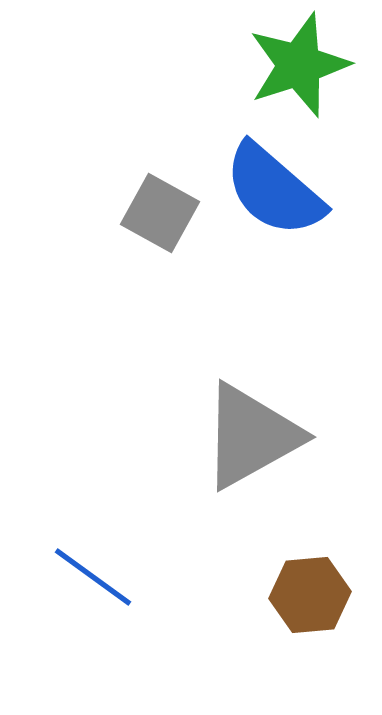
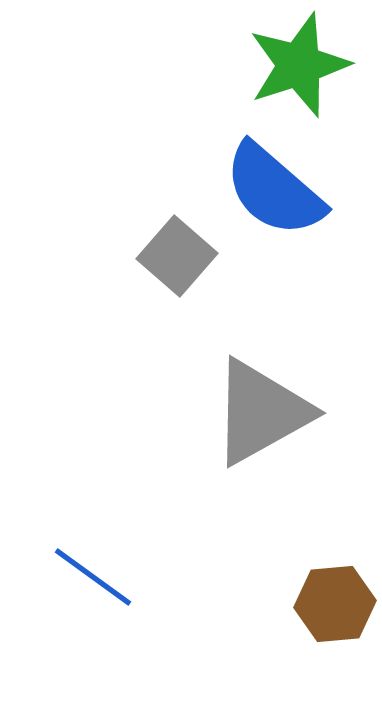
gray square: moved 17 px right, 43 px down; rotated 12 degrees clockwise
gray triangle: moved 10 px right, 24 px up
brown hexagon: moved 25 px right, 9 px down
